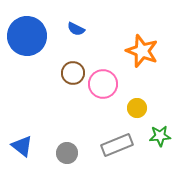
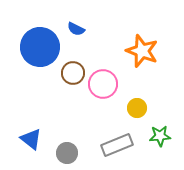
blue circle: moved 13 px right, 11 px down
blue triangle: moved 9 px right, 7 px up
